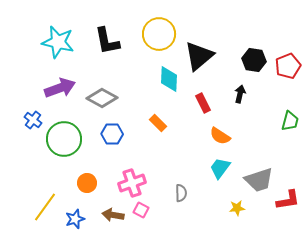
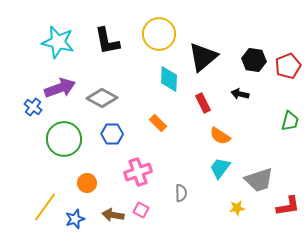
black triangle: moved 4 px right, 1 px down
black arrow: rotated 90 degrees counterclockwise
blue cross: moved 13 px up
pink cross: moved 6 px right, 11 px up
red L-shape: moved 6 px down
